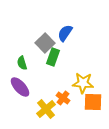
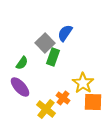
green semicircle: rotated 128 degrees counterclockwise
yellow star: rotated 30 degrees clockwise
yellow cross: rotated 12 degrees counterclockwise
